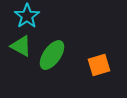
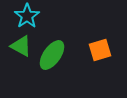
orange square: moved 1 px right, 15 px up
